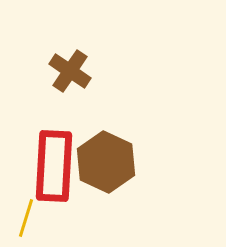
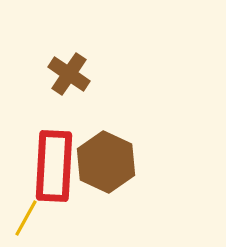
brown cross: moved 1 px left, 3 px down
yellow line: rotated 12 degrees clockwise
